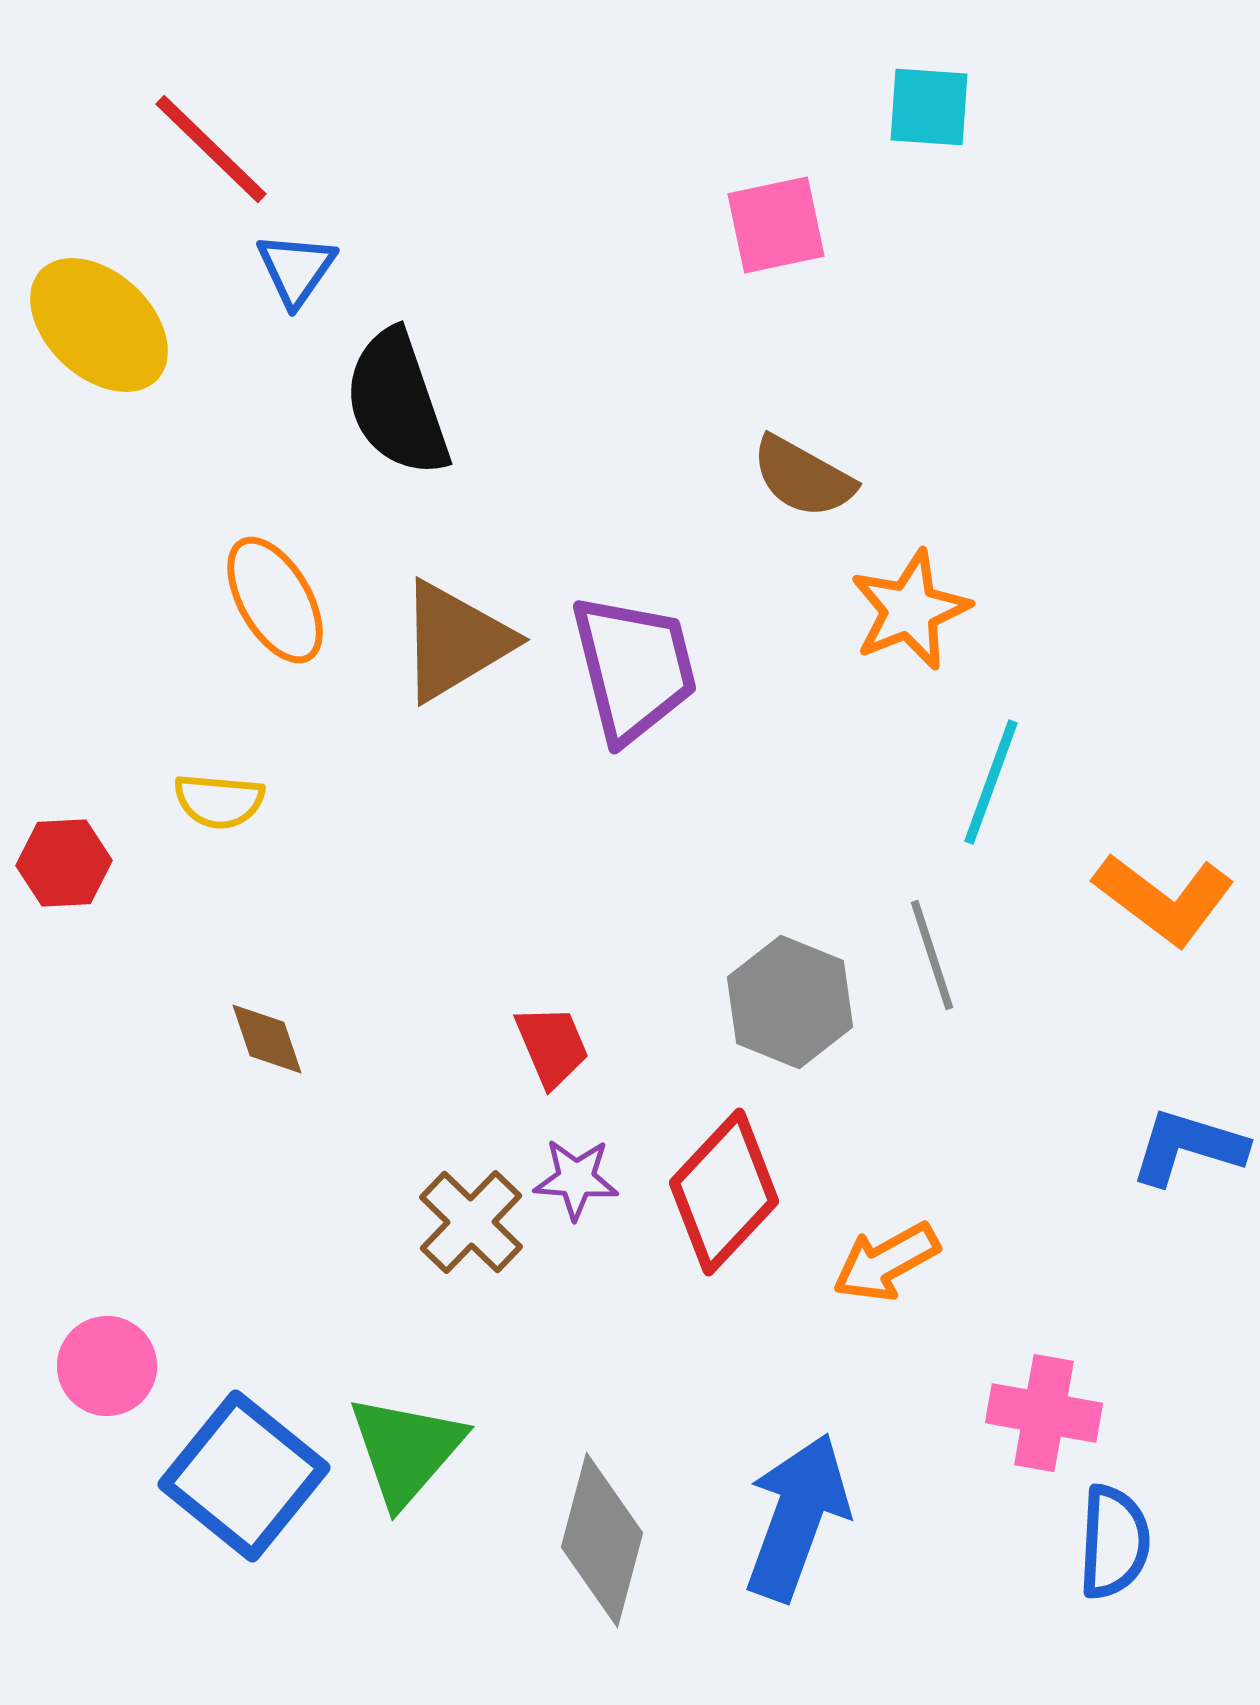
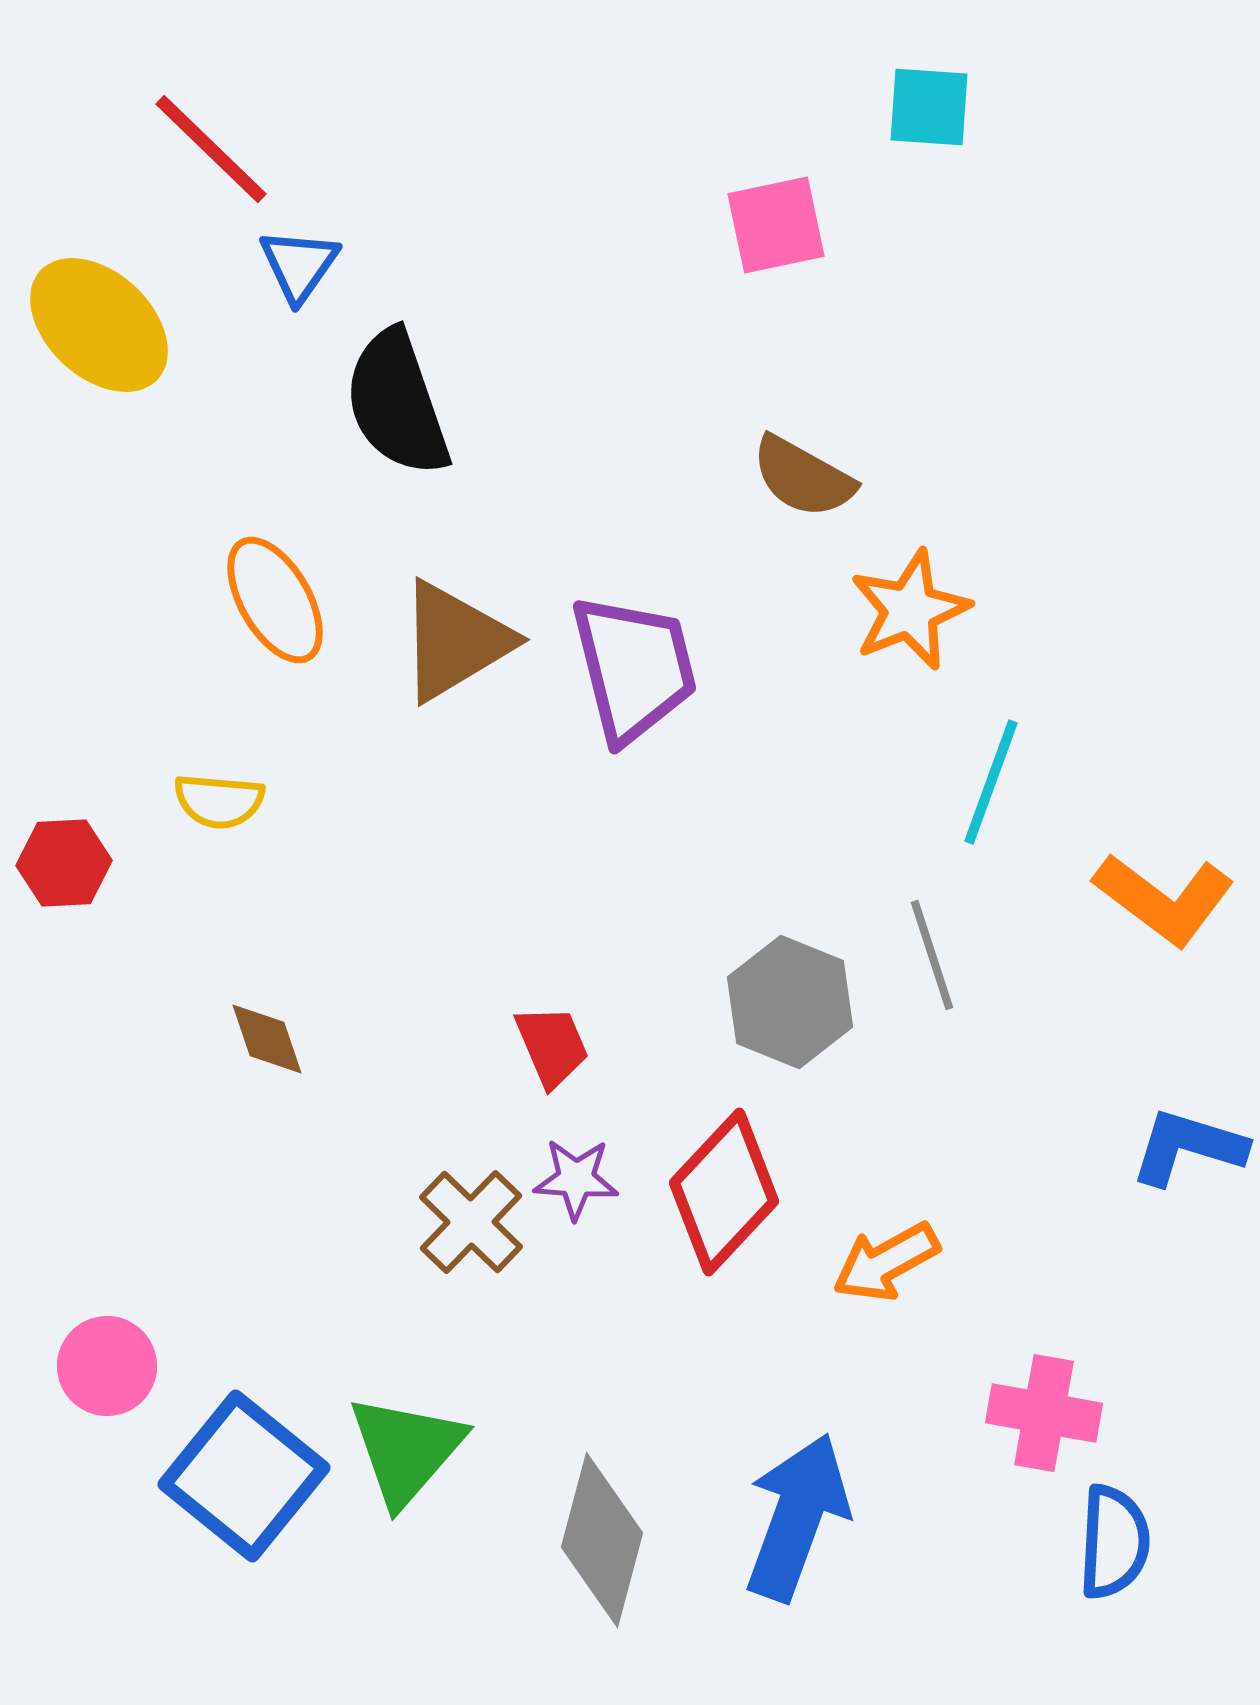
blue triangle: moved 3 px right, 4 px up
